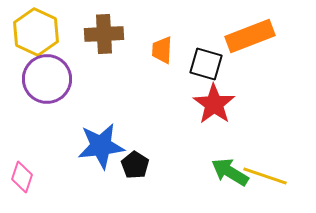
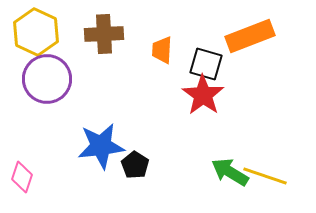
red star: moved 11 px left, 9 px up
